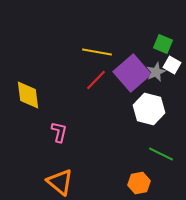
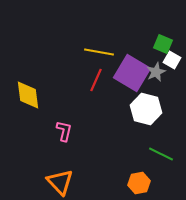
yellow line: moved 2 px right
white square: moved 5 px up
purple square: rotated 18 degrees counterclockwise
red line: rotated 20 degrees counterclockwise
white hexagon: moved 3 px left
pink L-shape: moved 5 px right, 1 px up
orange triangle: rotated 8 degrees clockwise
